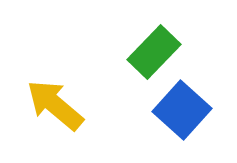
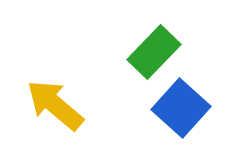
blue square: moved 1 px left, 2 px up
